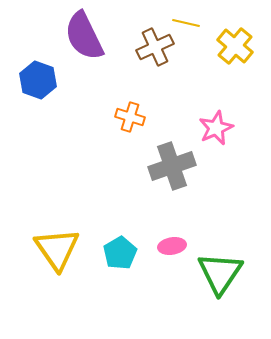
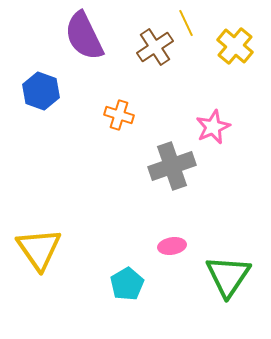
yellow line: rotated 52 degrees clockwise
brown cross: rotated 9 degrees counterclockwise
blue hexagon: moved 3 px right, 11 px down
orange cross: moved 11 px left, 2 px up
pink star: moved 3 px left, 1 px up
yellow triangle: moved 18 px left
cyan pentagon: moved 7 px right, 31 px down
green triangle: moved 8 px right, 3 px down
